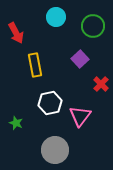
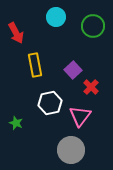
purple square: moved 7 px left, 11 px down
red cross: moved 10 px left, 3 px down
gray circle: moved 16 px right
